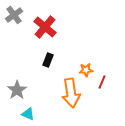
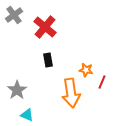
black rectangle: rotated 32 degrees counterclockwise
orange star: rotated 16 degrees clockwise
cyan triangle: moved 1 px left, 1 px down
